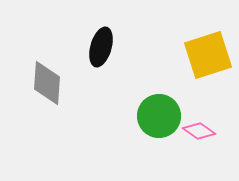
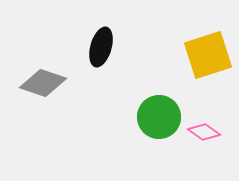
gray diamond: moved 4 px left; rotated 75 degrees counterclockwise
green circle: moved 1 px down
pink diamond: moved 5 px right, 1 px down
